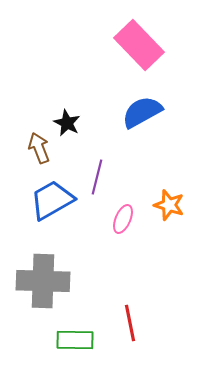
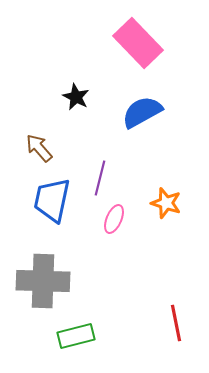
pink rectangle: moved 1 px left, 2 px up
black star: moved 9 px right, 26 px up
brown arrow: rotated 20 degrees counterclockwise
purple line: moved 3 px right, 1 px down
blue trapezoid: rotated 48 degrees counterclockwise
orange star: moved 3 px left, 2 px up
pink ellipse: moved 9 px left
red line: moved 46 px right
green rectangle: moved 1 px right, 4 px up; rotated 15 degrees counterclockwise
